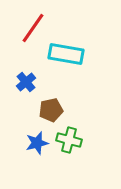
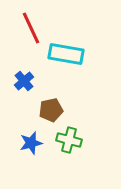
red line: moved 2 px left; rotated 60 degrees counterclockwise
blue cross: moved 2 px left, 1 px up
blue star: moved 6 px left
